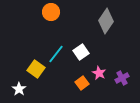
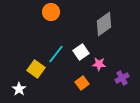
gray diamond: moved 2 px left, 3 px down; rotated 20 degrees clockwise
pink star: moved 9 px up; rotated 24 degrees counterclockwise
